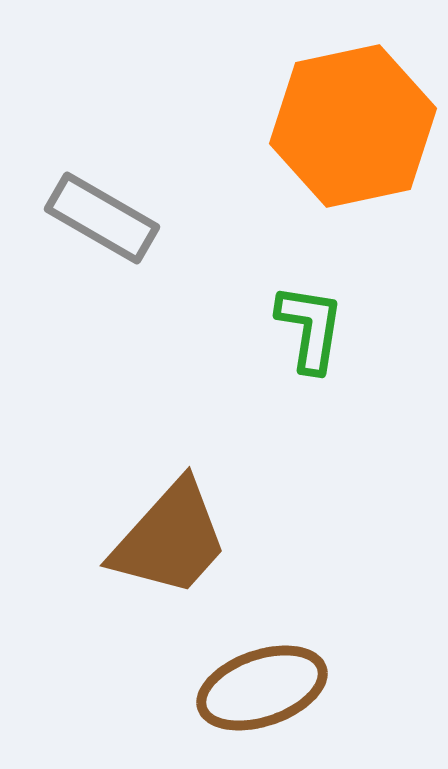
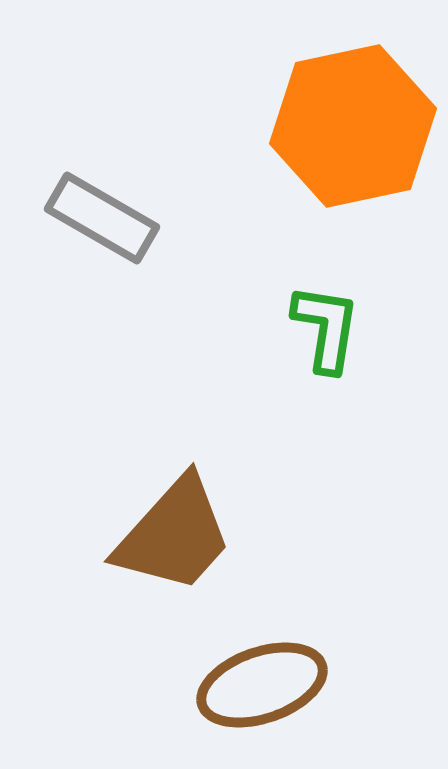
green L-shape: moved 16 px right
brown trapezoid: moved 4 px right, 4 px up
brown ellipse: moved 3 px up
